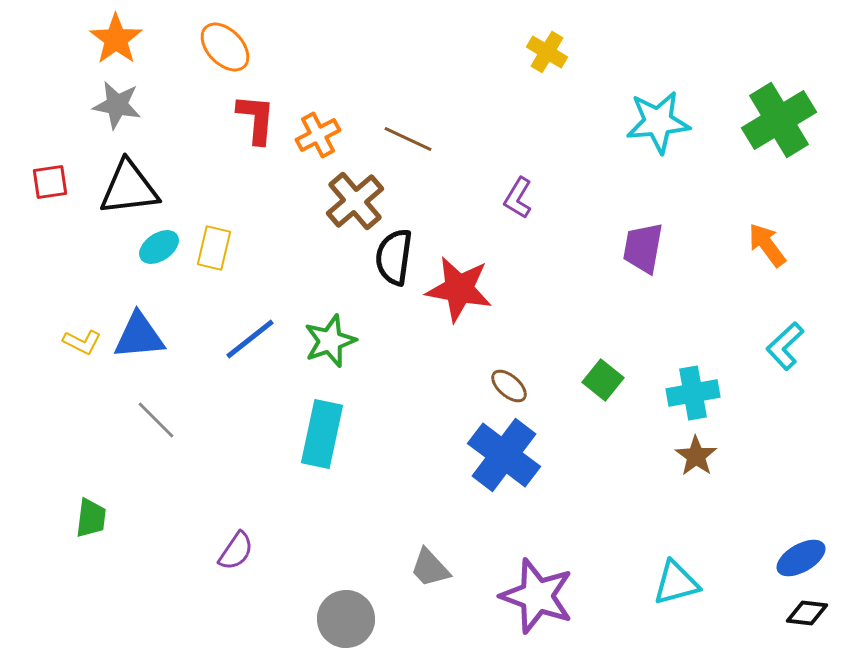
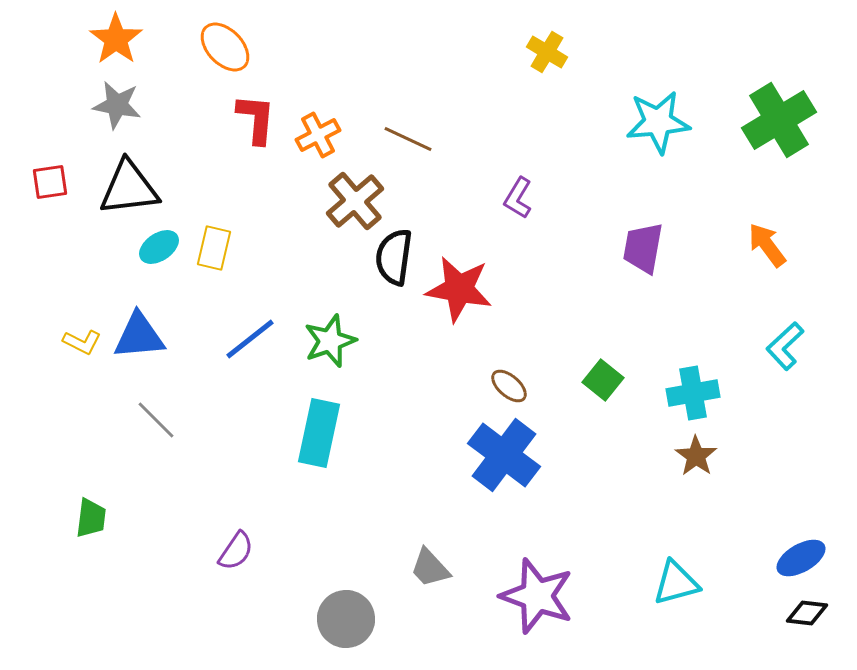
cyan rectangle: moved 3 px left, 1 px up
